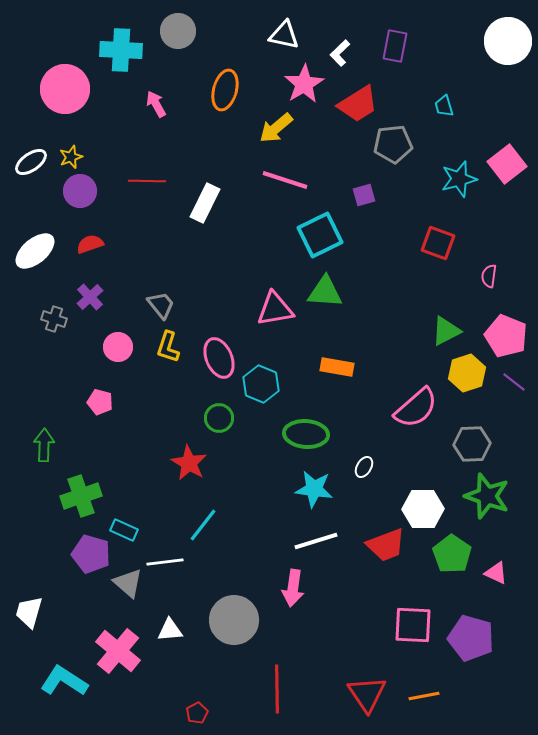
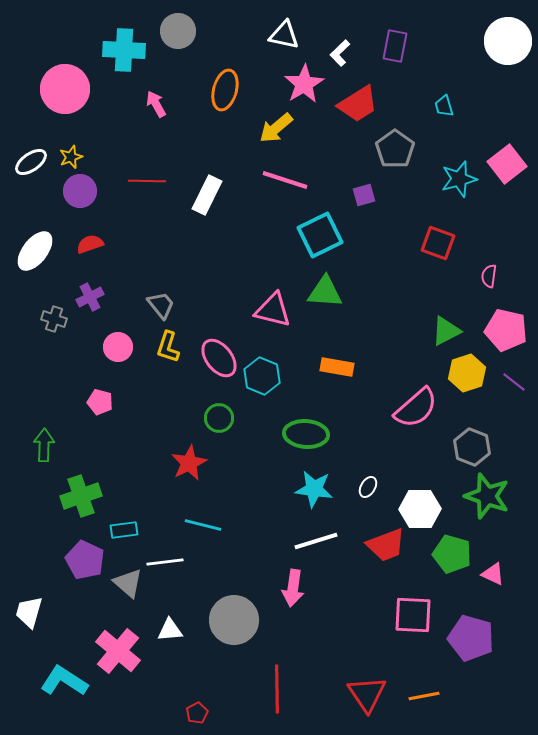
cyan cross at (121, 50): moved 3 px right
gray pentagon at (393, 144): moved 2 px right, 5 px down; rotated 30 degrees counterclockwise
white rectangle at (205, 203): moved 2 px right, 8 px up
white ellipse at (35, 251): rotated 12 degrees counterclockwise
purple cross at (90, 297): rotated 16 degrees clockwise
pink triangle at (275, 309): moved 2 px left, 1 px down; rotated 24 degrees clockwise
pink pentagon at (506, 336): moved 6 px up; rotated 9 degrees counterclockwise
pink ellipse at (219, 358): rotated 15 degrees counterclockwise
cyan hexagon at (261, 384): moved 1 px right, 8 px up
gray hexagon at (472, 444): moved 3 px down; rotated 24 degrees clockwise
red star at (189, 463): rotated 15 degrees clockwise
white ellipse at (364, 467): moved 4 px right, 20 px down
white hexagon at (423, 509): moved 3 px left
cyan line at (203, 525): rotated 66 degrees clockwise
cyan rectangle at (124, 530): rotated 32 degrees counterclockwise
purple pentagon at (91, 554): moved 6 px left, 6 px down; rotated 9 degrees clockwise
green pentagon at (452, 554): rotated 18 degrees counterclockwise
pink triangle at (496, 573): moved 3 px left, 1 px down
pink square at (413, 625): moved 10 px up
